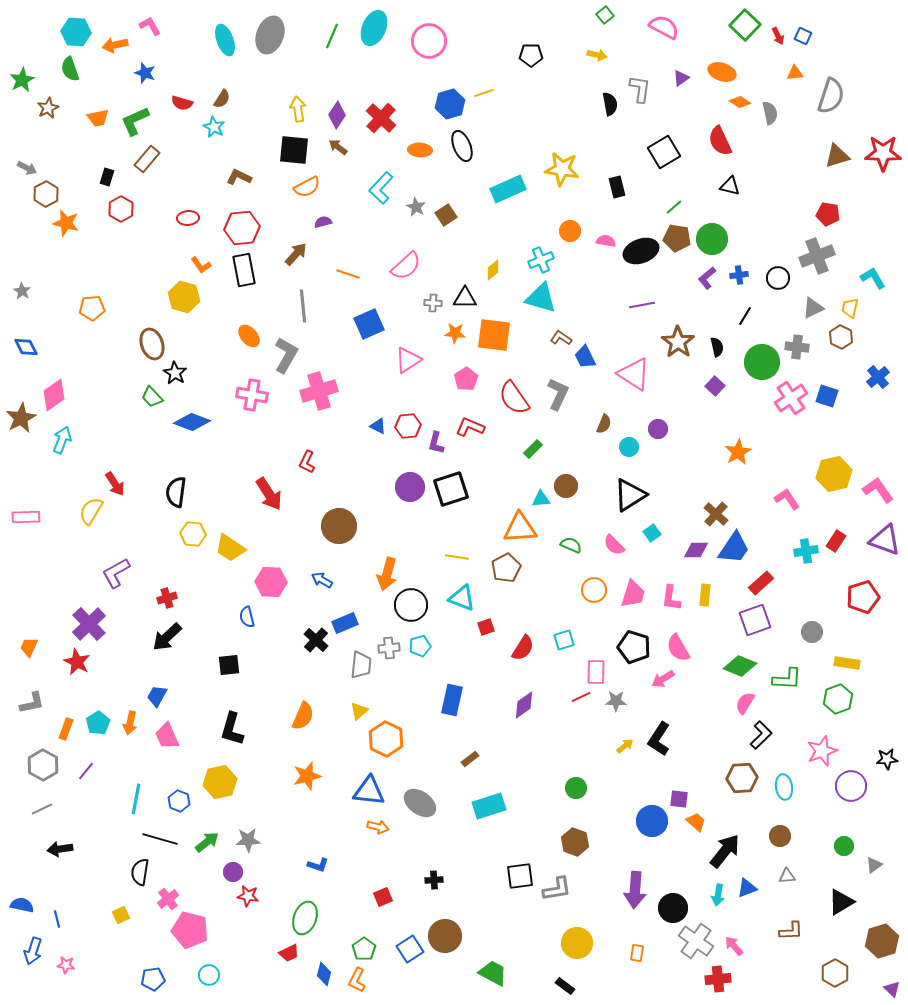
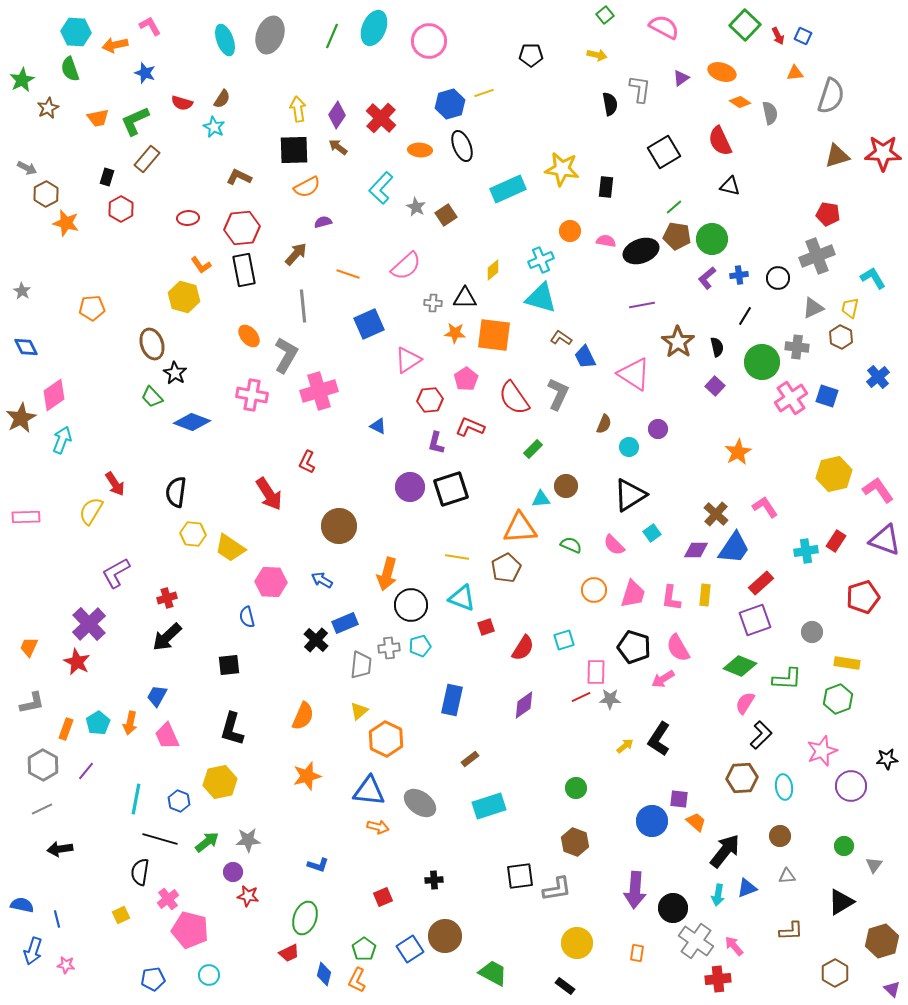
black square at (294, 150): rotated 8 degrees counterclockwise
black rectangle at (617, 187): moved 11 px left; rotated 20 degrees clockwise
brown pentagon at (677, 238): moved 2 px up
red hexagon at (408, 426): moved 22 px right, 26 px up
pink L-shape at (787, 499): moved 22 px left, 8 px down
gray star at (616, 701): moved 6 px left, 2 px up
gray triangle at (874, 865): rotated 18 degrees counterclockwise
